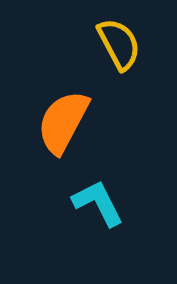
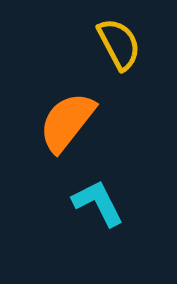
orange semicircle: moved 4 px right; rotated 10 degrees clockwise
